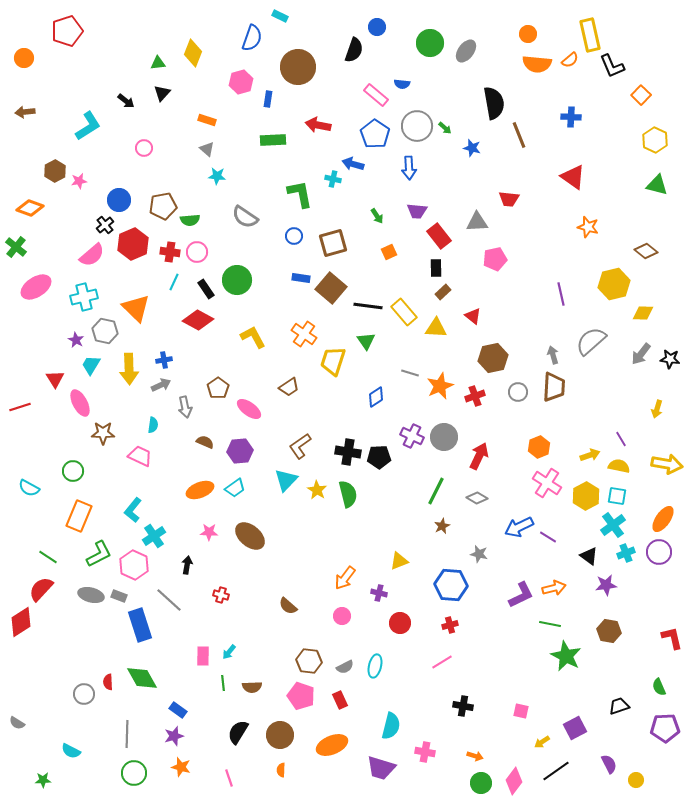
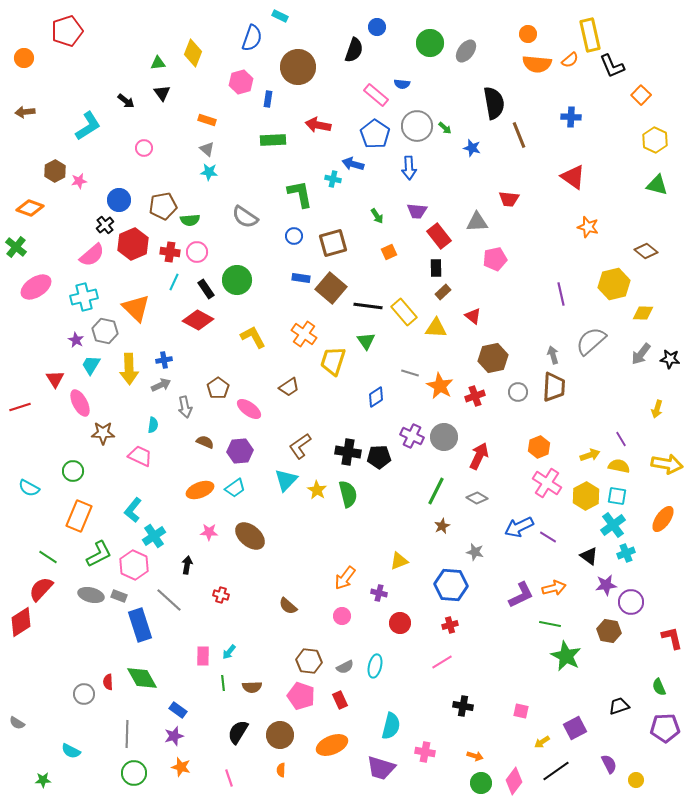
black triangle at (162, 93): rotated 18 degrees counterclockwise
cyan star at (217, 176): moved 8 px left, 4 px up
orange star at (440, 386): rotated 20 degrees counterclockwise
purple circle at (659, 552): moved 28 px left, 50 px down
gray star at (479, 554): moved 4 px left, 2 px up
